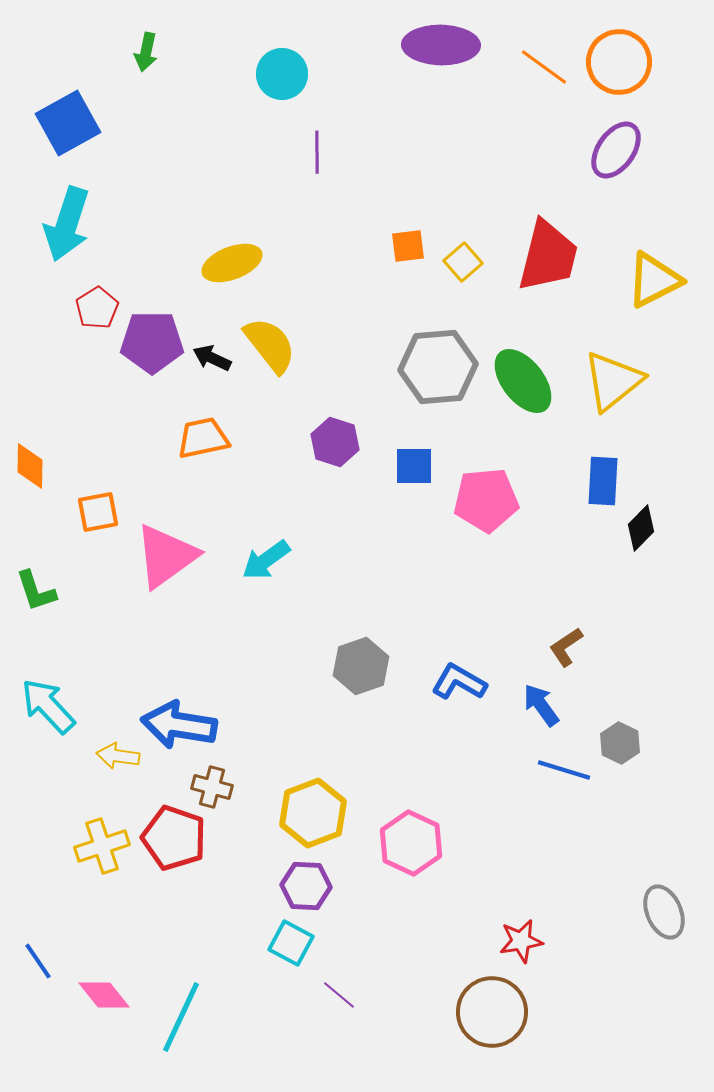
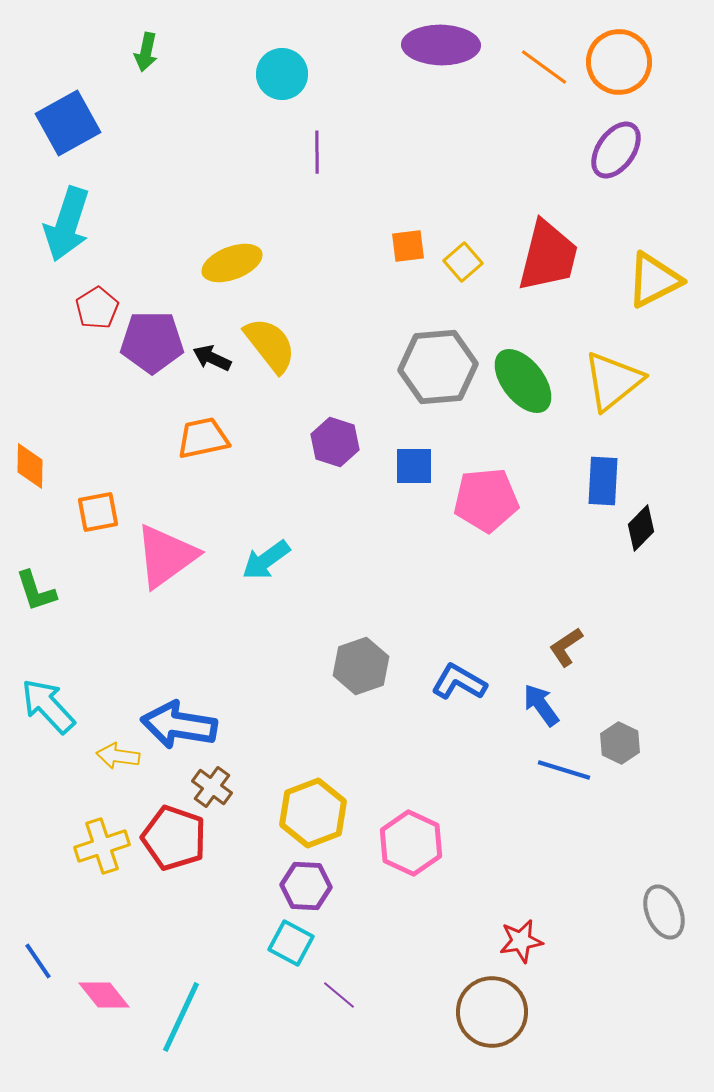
brown cross at (212, 787): rotated 21 degrees clockwise
